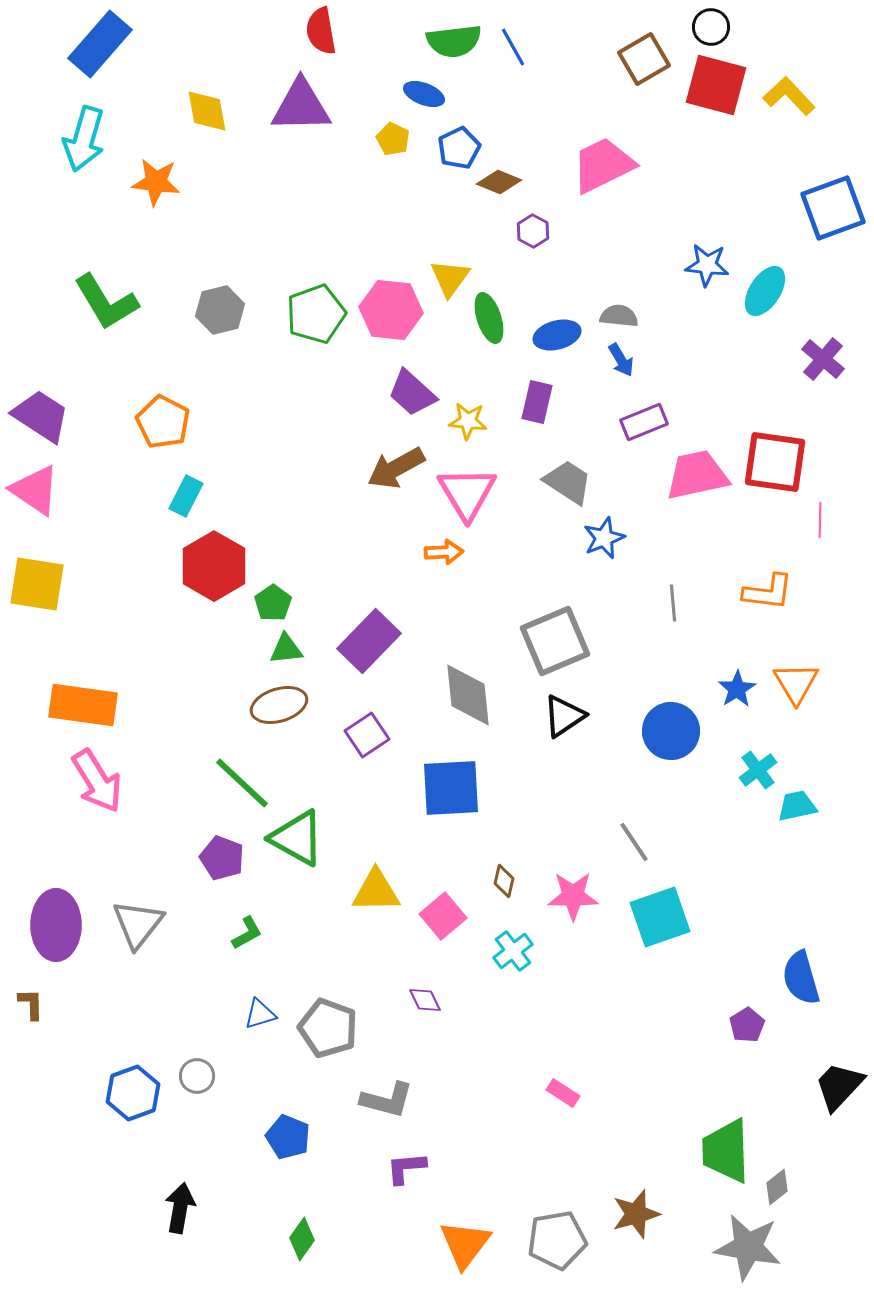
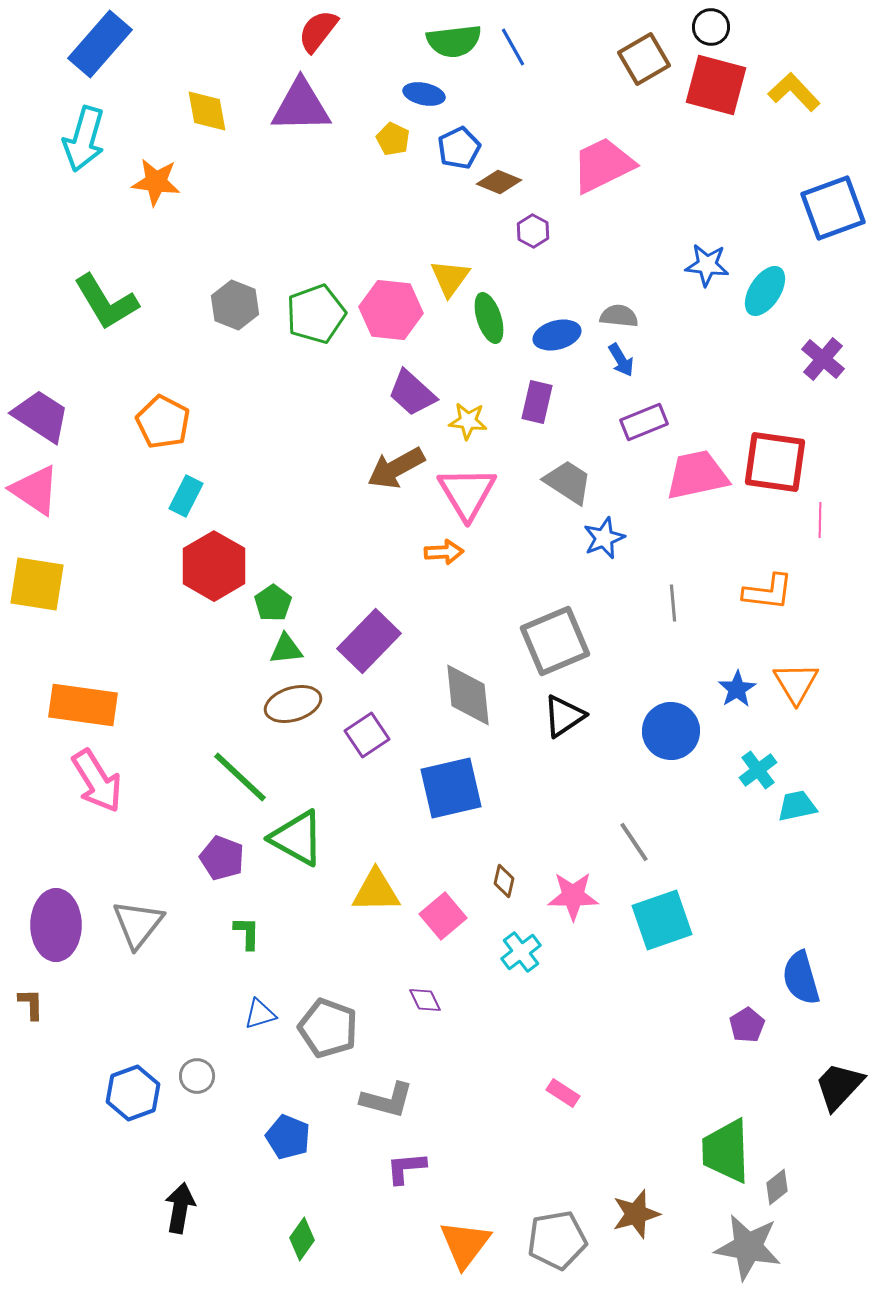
red semicircle at (321, 31): moved 3 px left; rotated 48 degrees clockwise
blue ellipse at (424, 94): rotated 9 degrees counterclockwise
yellow L-shape at (789, 96): moved 5 px right, 4 px up
gray hexagon at (220, 310): moved 15 px right, 5 px up; rotated 24 degrees counterclockwise
brown ellipse at (279, 705): moved 14 px right, 1 px up
green line at (242, 783): moved 2 px left, 6 px up
blue square at (451, 788): rotated 10 degrees counterclockwise
cyan square at (660, 917): moved 2 px right, 3 px down
green L-shape at (247, 933): rotated 60 degrees counterclockwise
cyan cross at (513, 951): moved 8 px right, 1 px down
